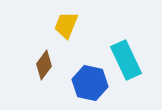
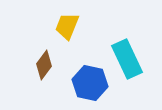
yellow trapezoid: moved 1 px right, 1 px down
cyan rectangle: moved 1 px right, 1 px up
